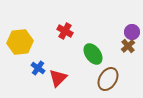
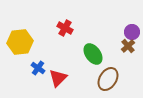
red cross: moved 3 px up
